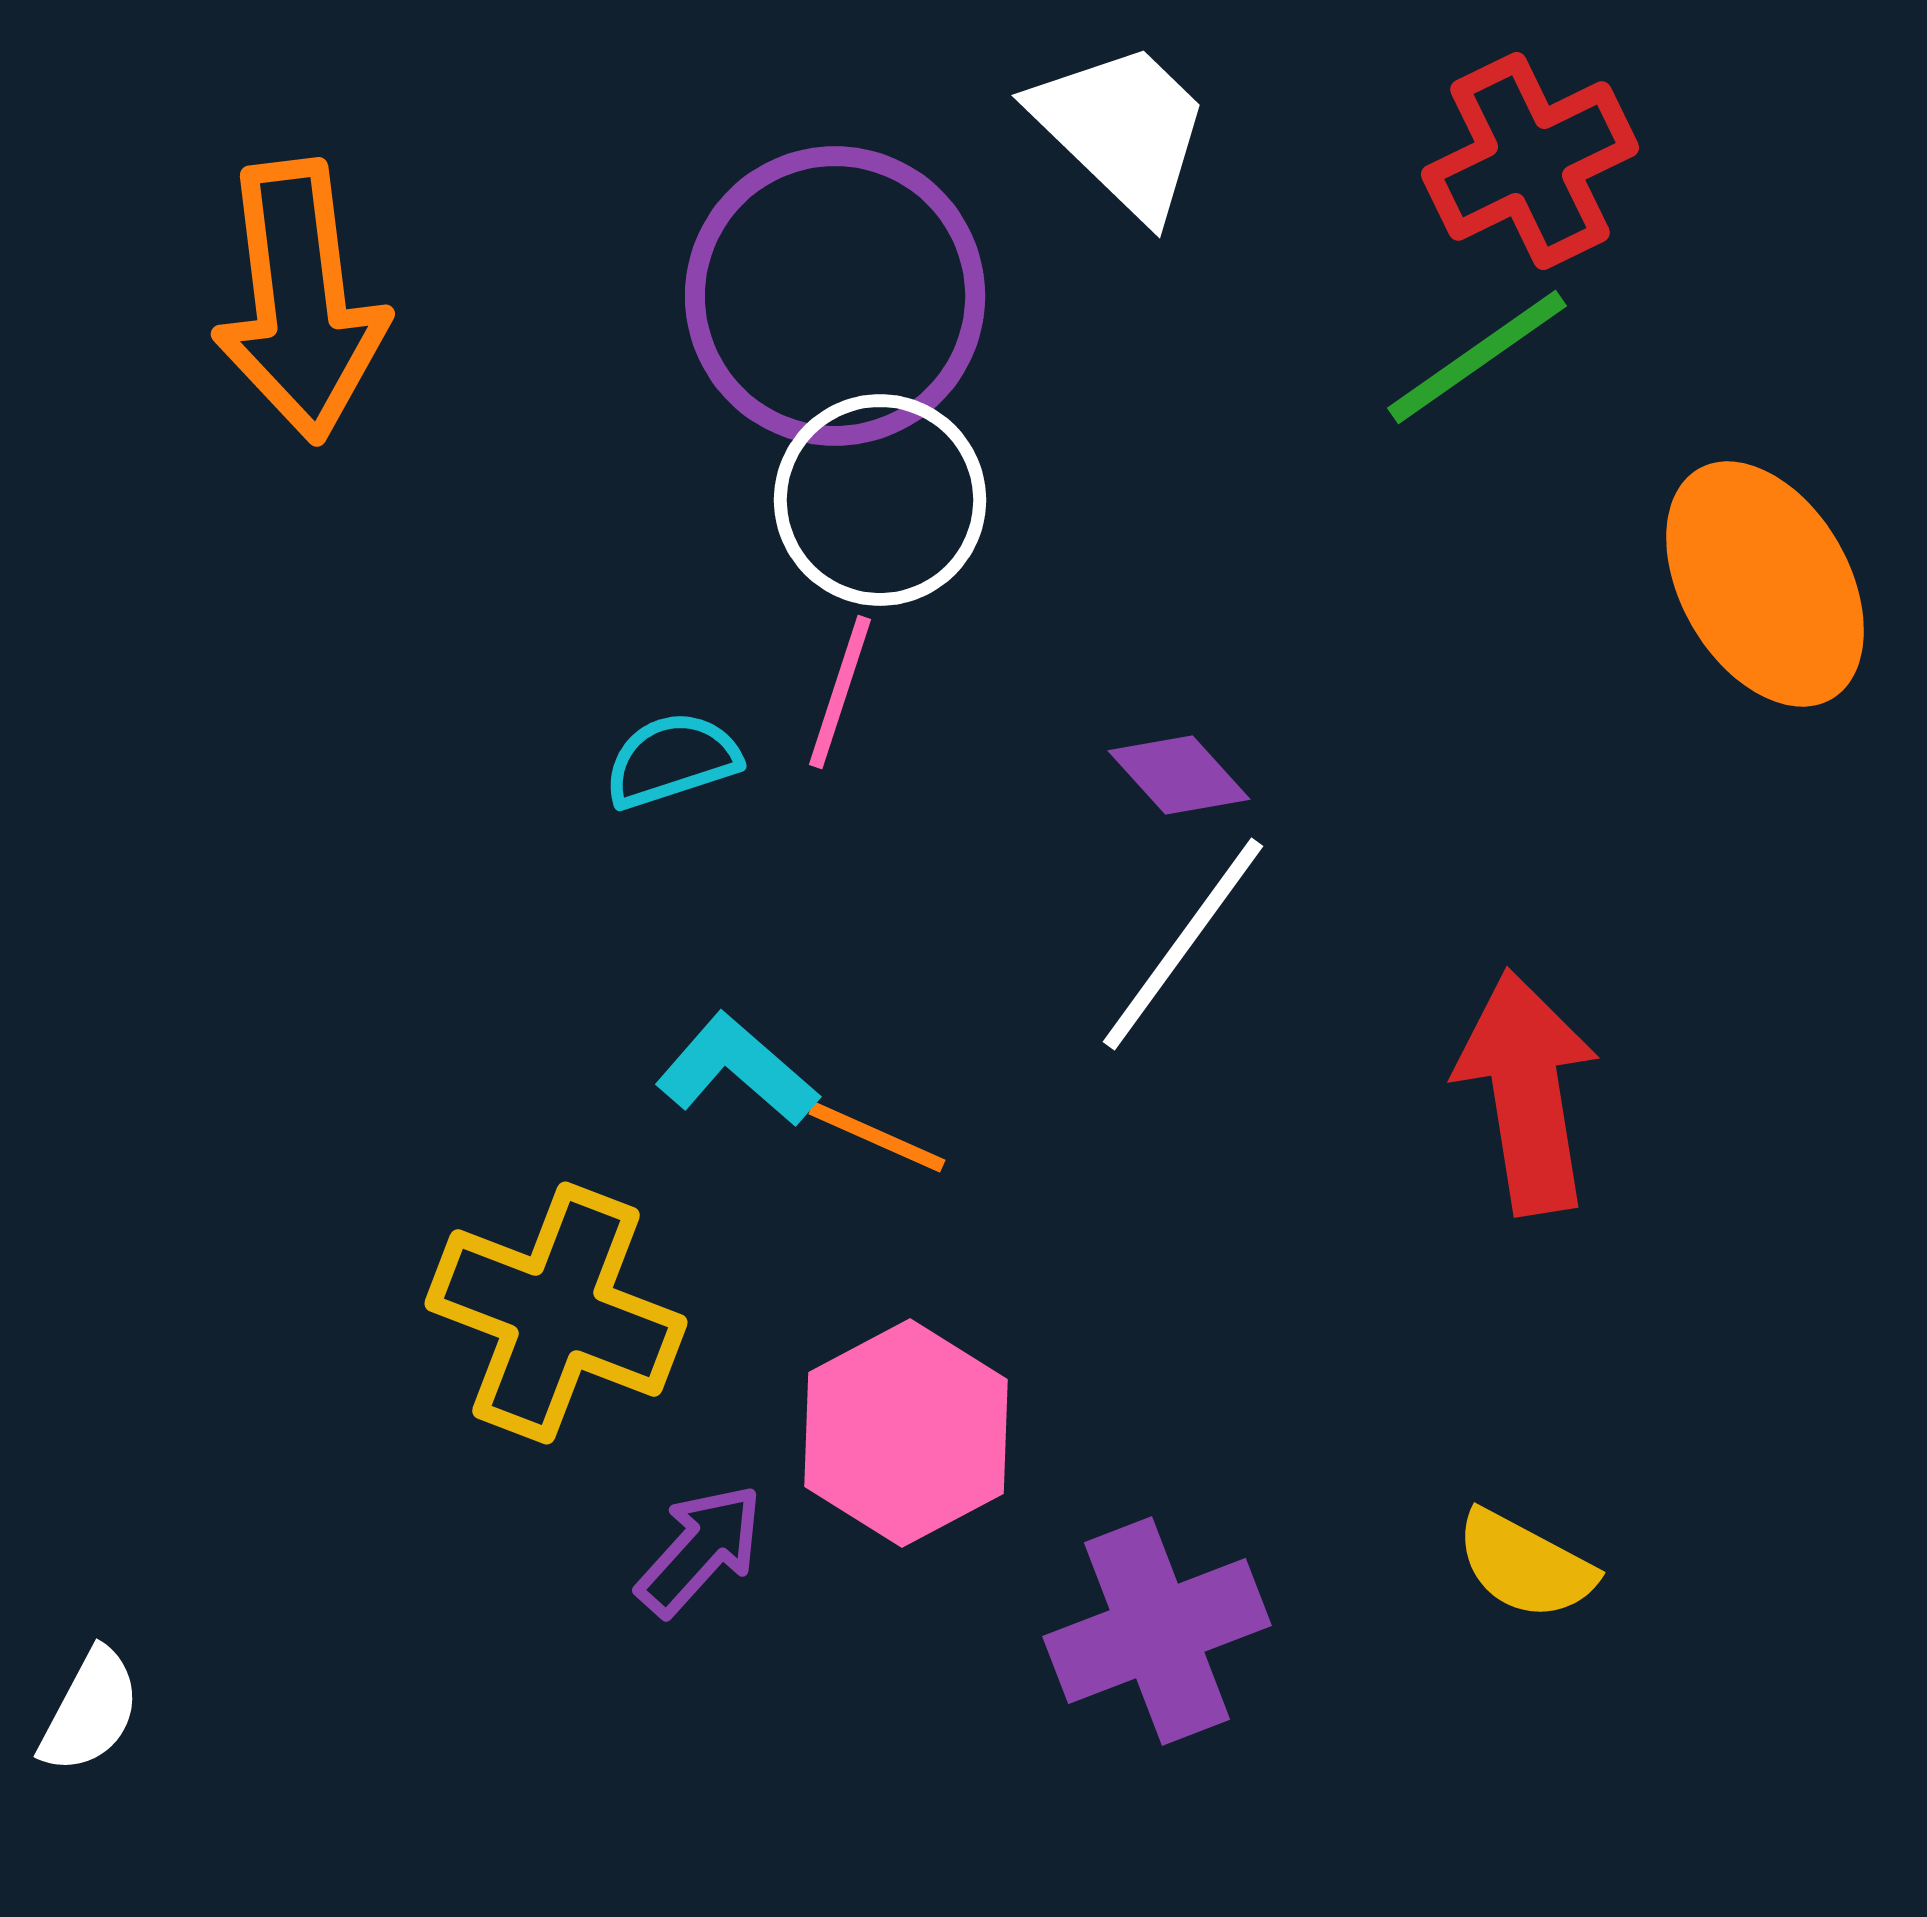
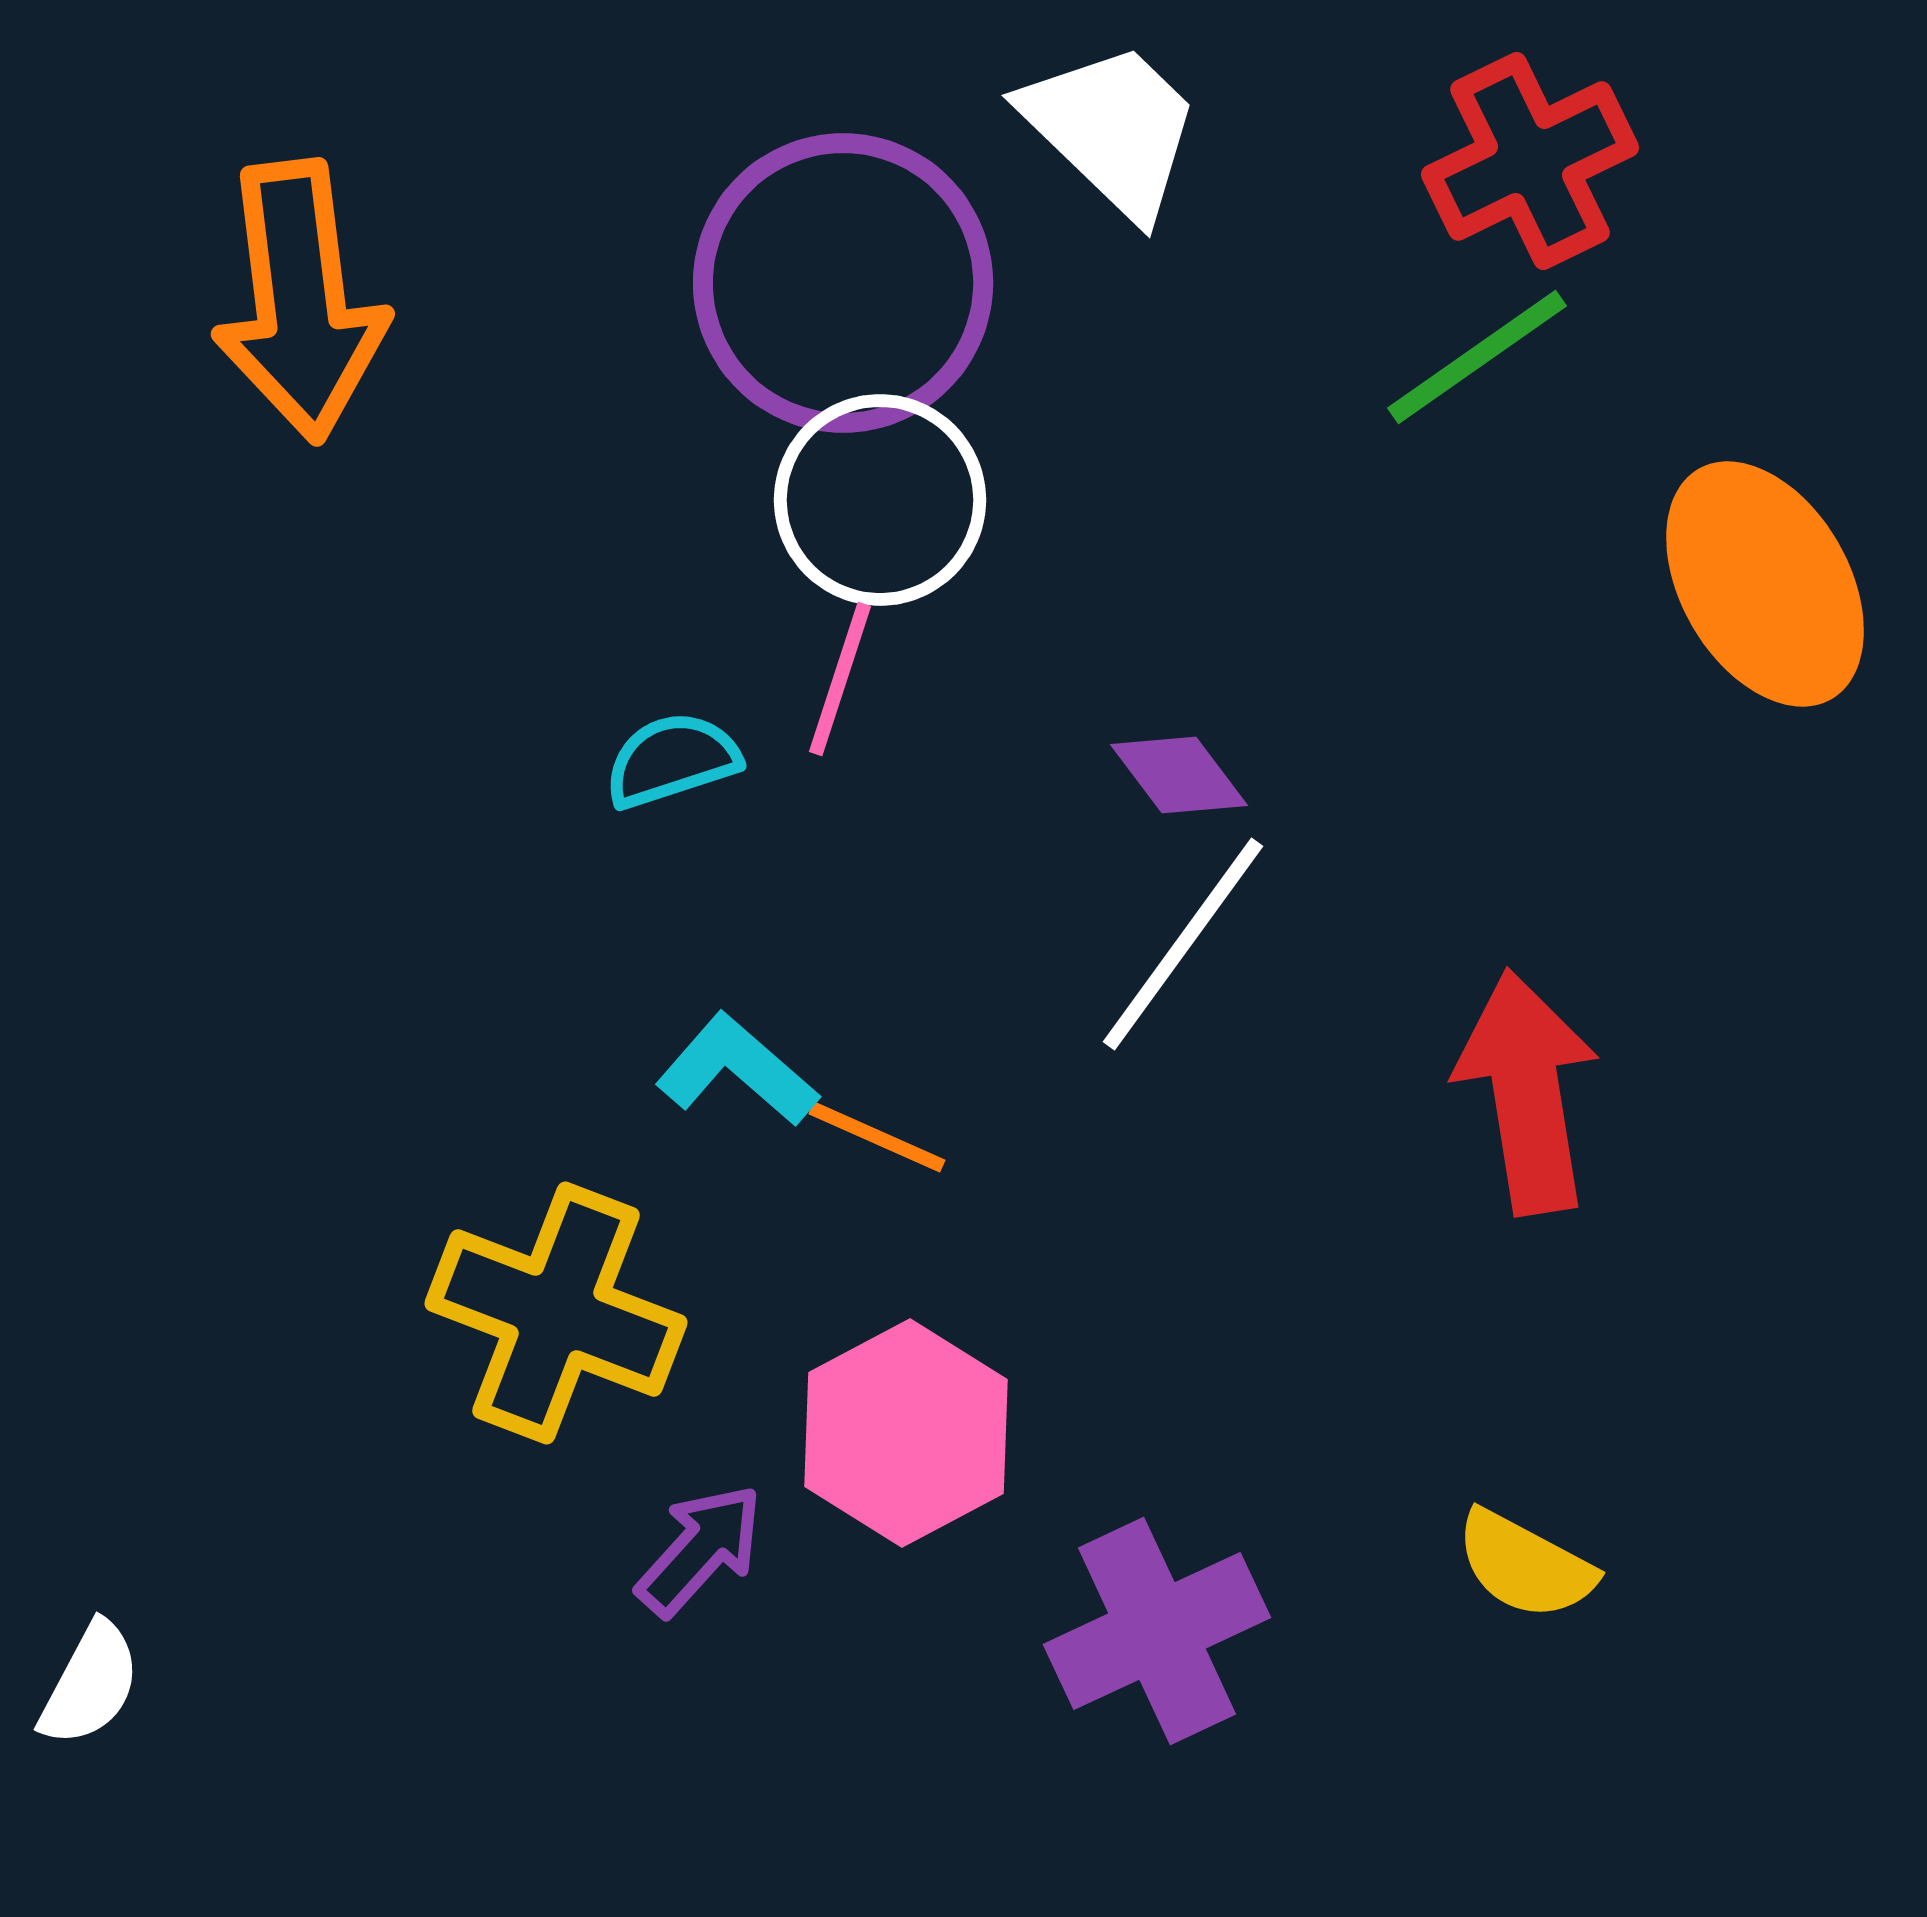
white trapezoid: moved 10 px left
purple circle: moved 8 px right, 13 px up
pink line: moved 13 px up
purple diamond: rotated 5 degrees clockwise
purple cross: rotated 4 degrees counterclockwise
white semicircle: moved 27 px up
